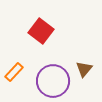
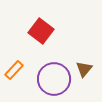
orange rectangle: moved 2 px up
purple circle: moved 1 px right, 2 px up
